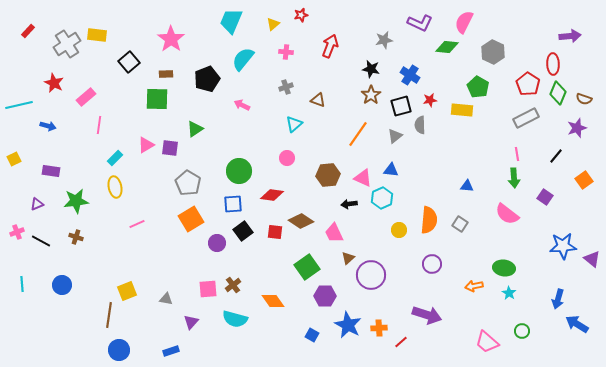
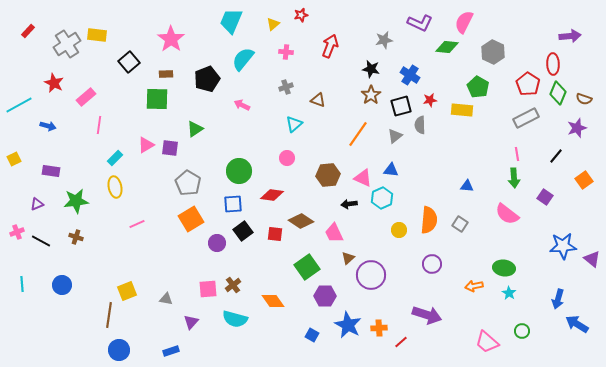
cyan line at (19, 105): rotated 16 degrees counterclockwise
red square at (275, 232): moved 2 px down
